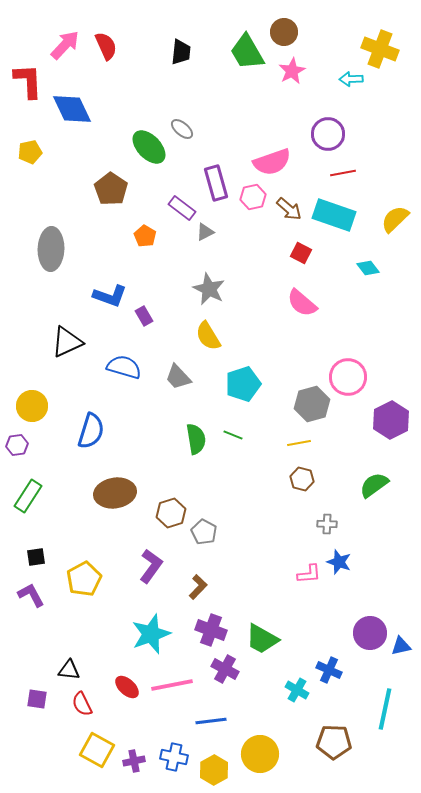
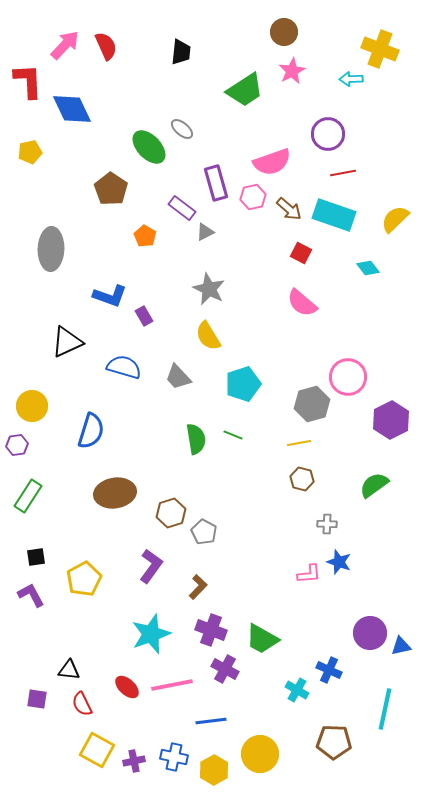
green trapezoid at (247, 52): moved 2 px left, 38 px down; rotated 93 degrees counterclockwise
